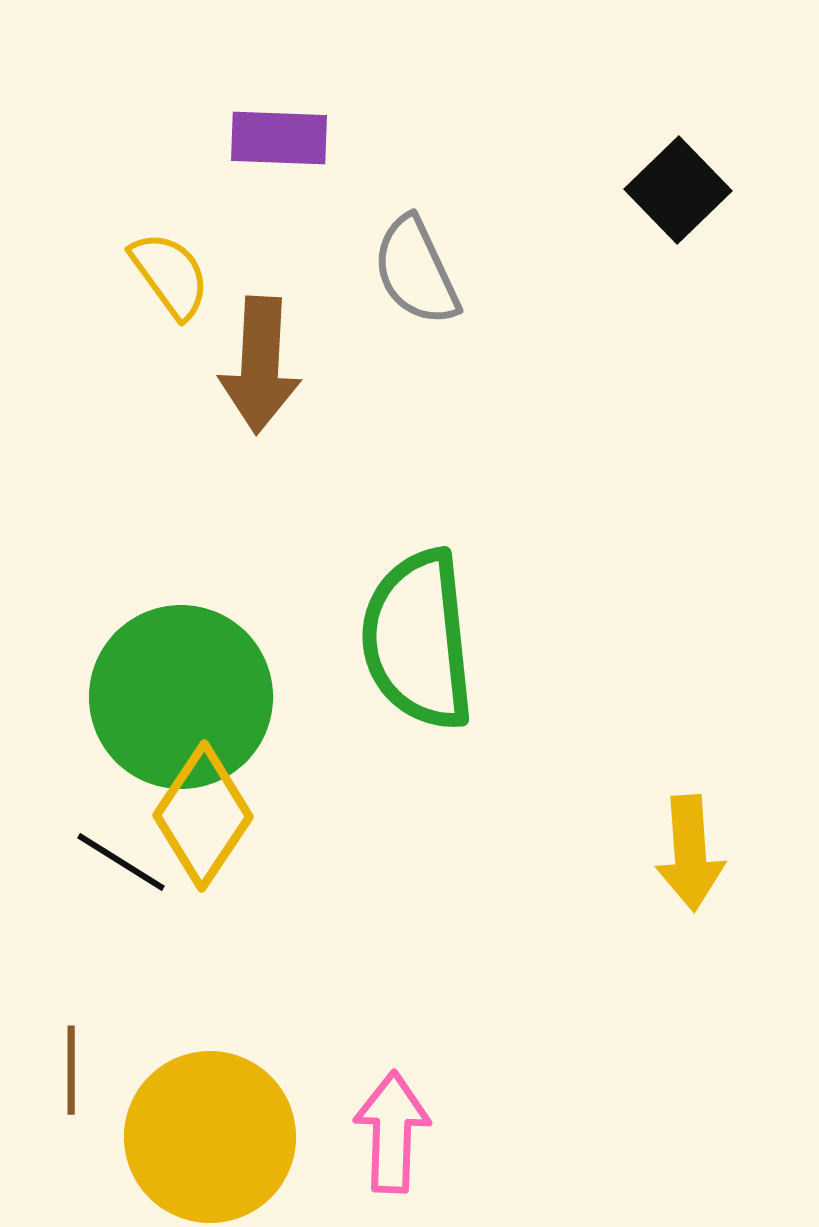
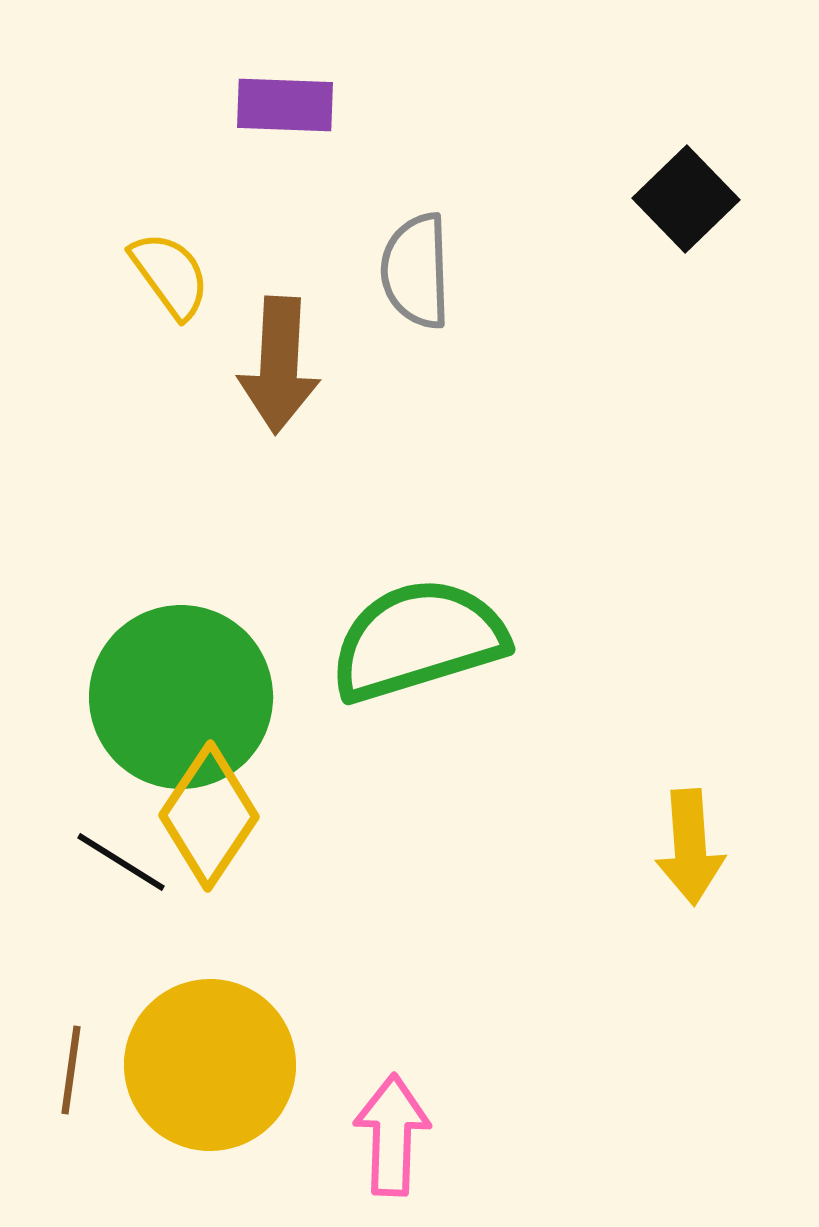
purple rectangle: moved 6 px right, 33 px up
black square: moved 8 px right, 9 px down
gray semicircle: rotated 23 degrees clockwise
brown arrow: moved 19 px right
green semicircle: rotated 79 degrees clockwise
yellow diamond: moved 6 px right
yellow arrow: moved 6 px up
brown line: rotated 8 degrees clockwise
pink arrow: moved 3 px down
yellow circle: moved 72 px up
